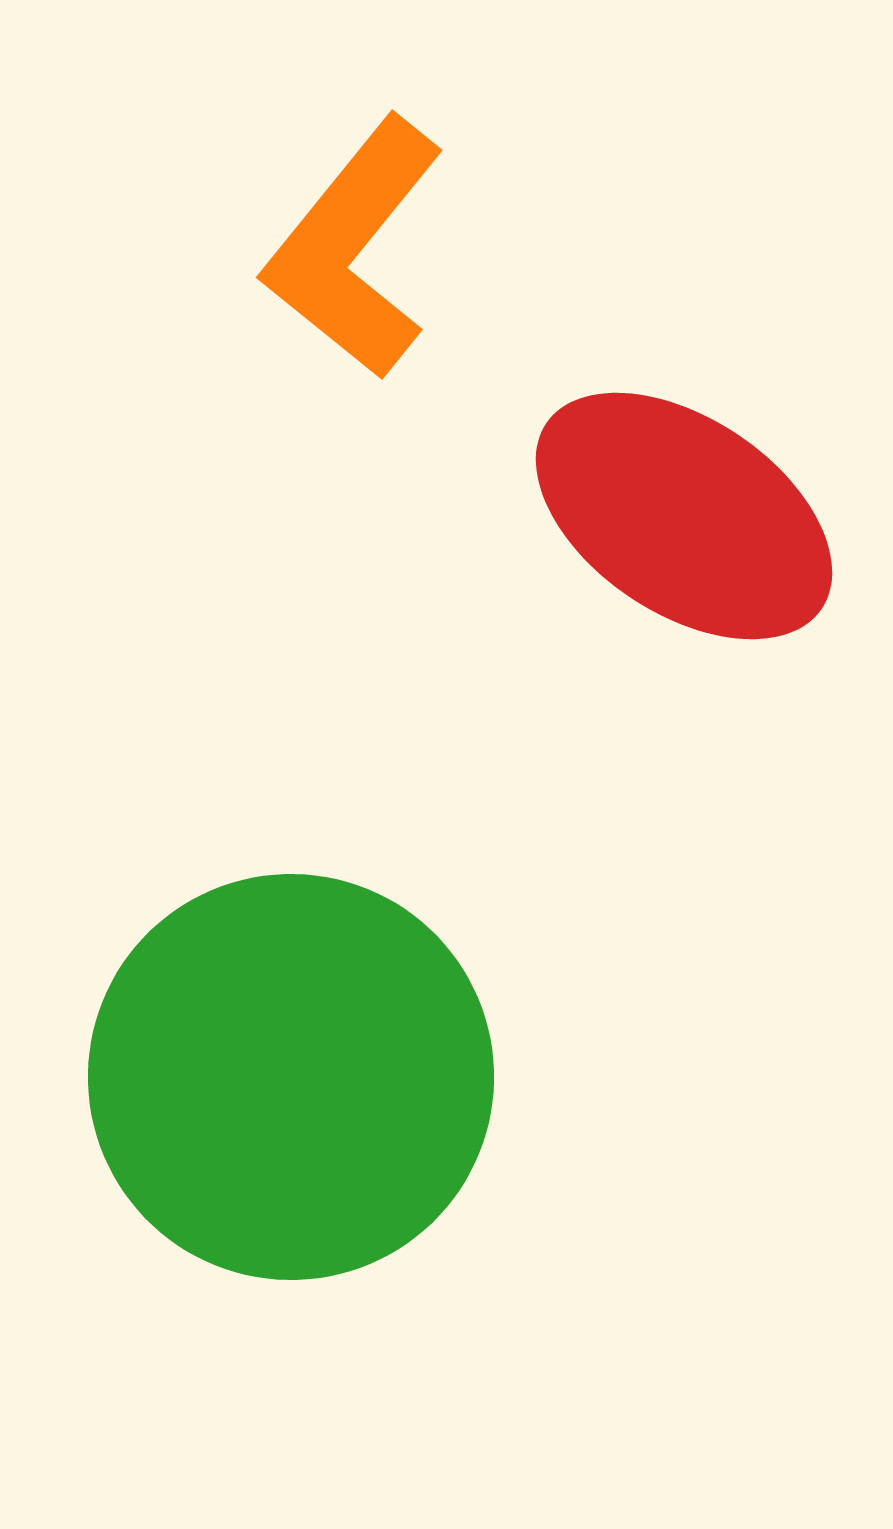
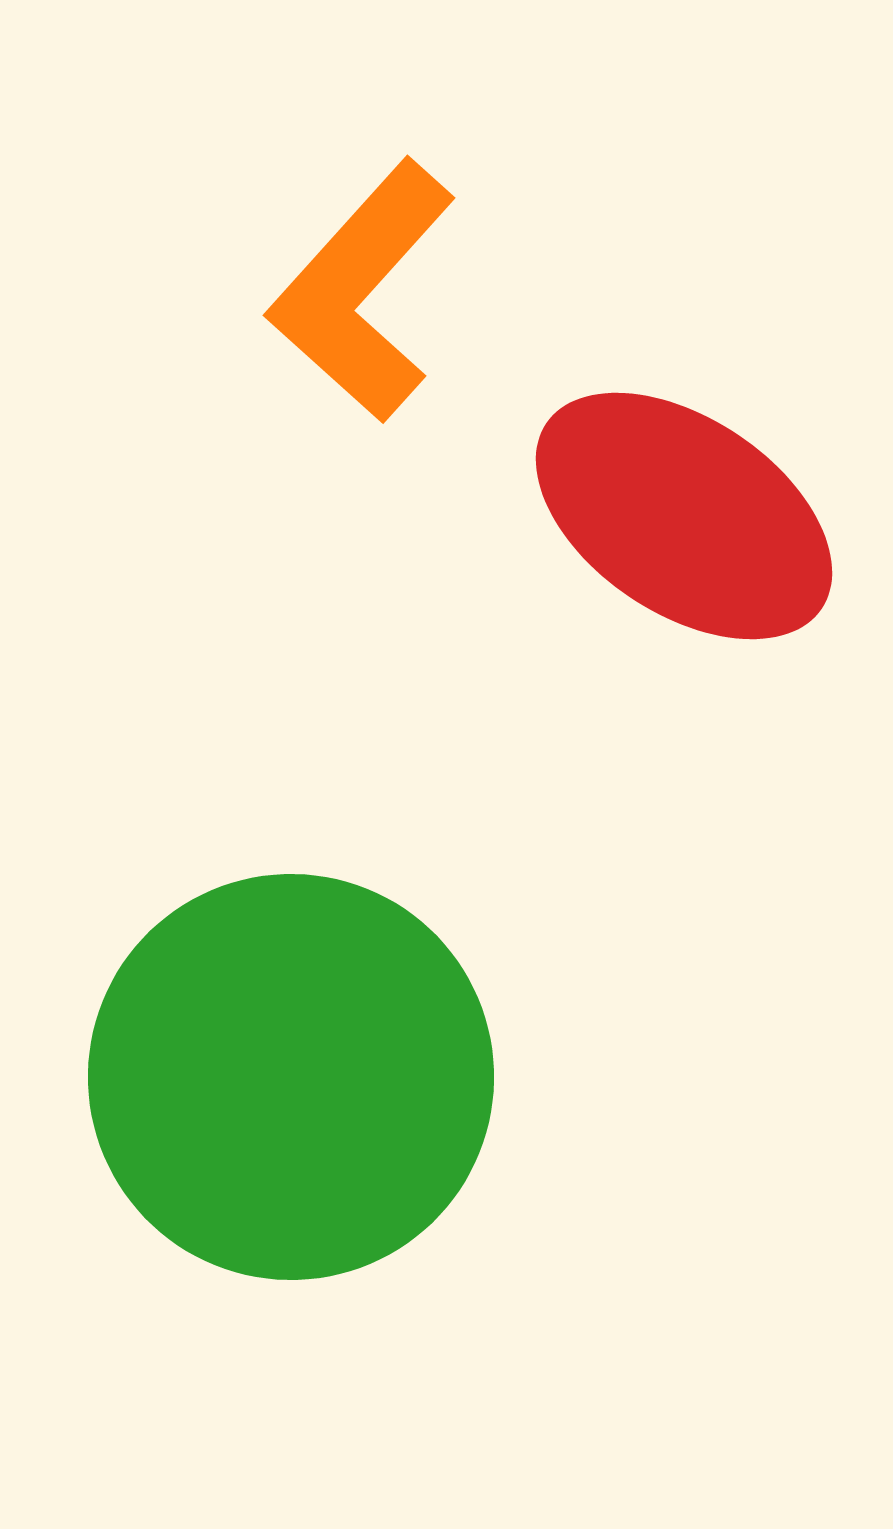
orange L-shape: moved 8 px right, 43 px down; rotated 3 degrees clockwise
